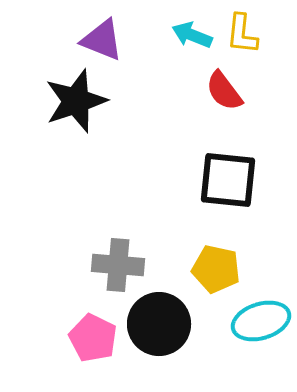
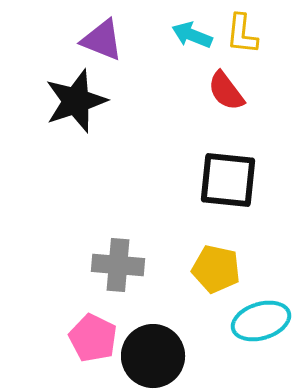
red semicircle: moved 2 px right
black circle: moved 6 px left, 32 px down
